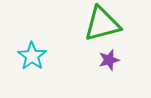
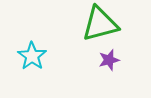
green triangle: moved 2 px left
